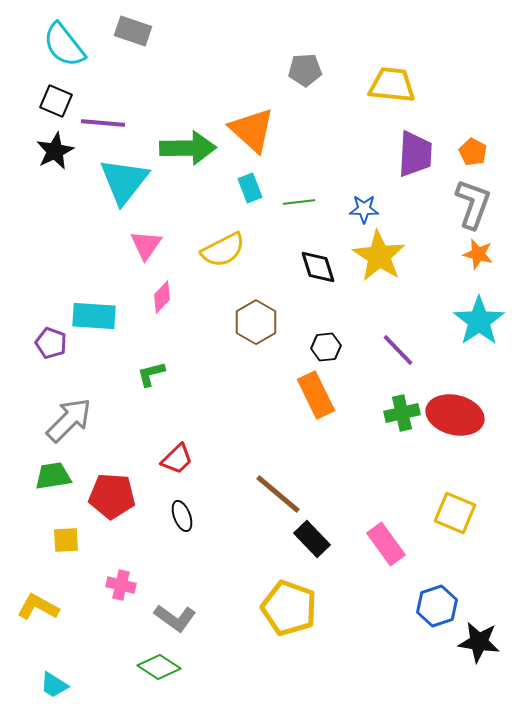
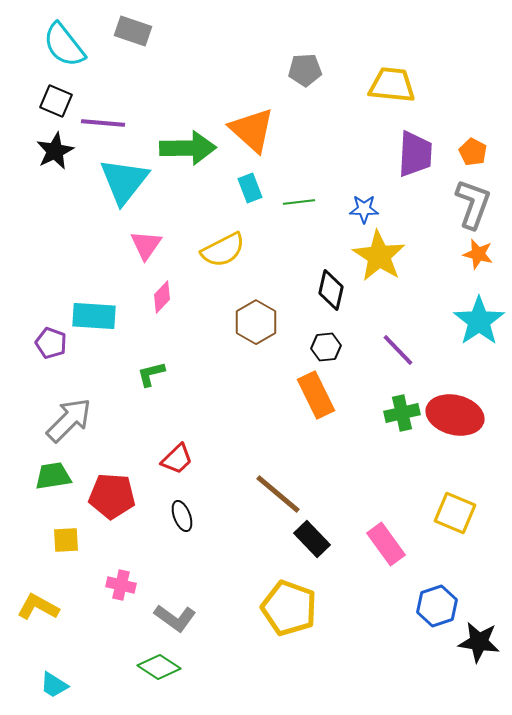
black diamond at (318, 267): moved 13 px right, 23 px down; rotated 30 degrees clockwise
